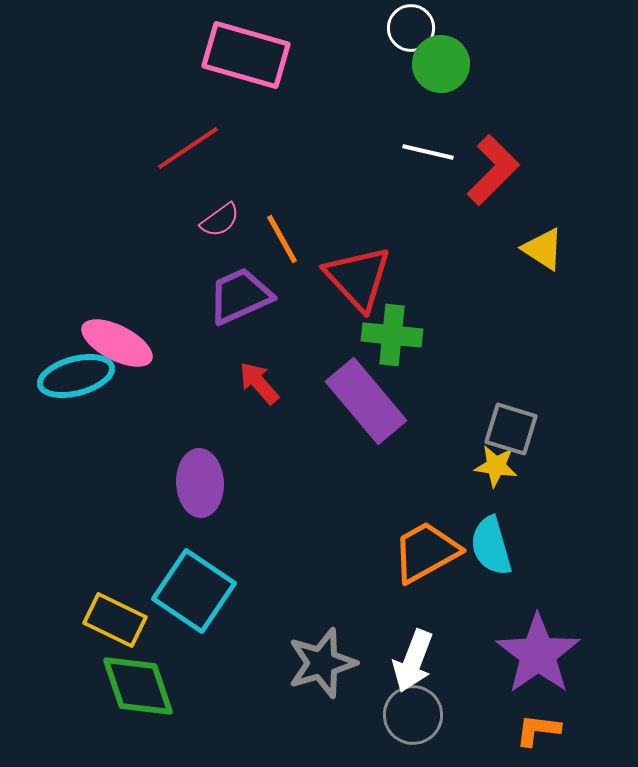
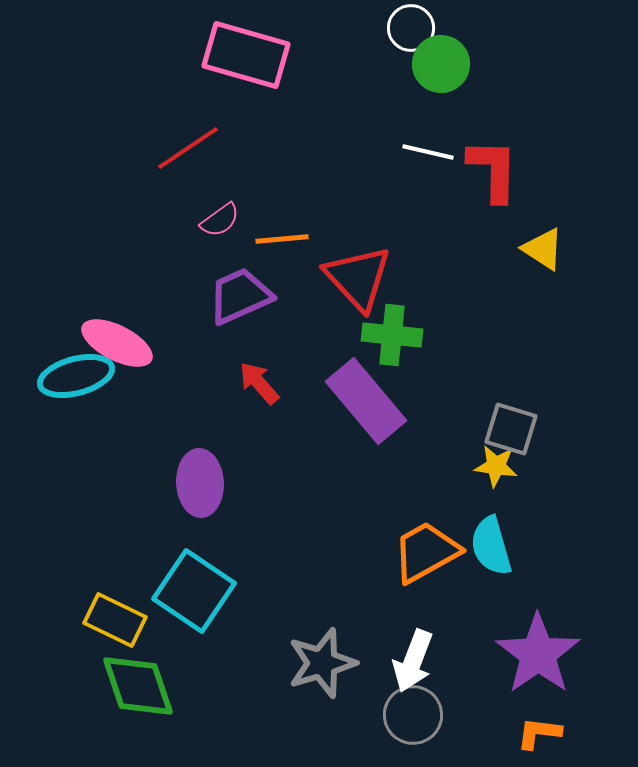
red L-shape: rotated 44 degrees counterclockwise
orange line: rotated 66 degrees counterclockwise
orange L-shape: moved 1 px right, 3 px down
